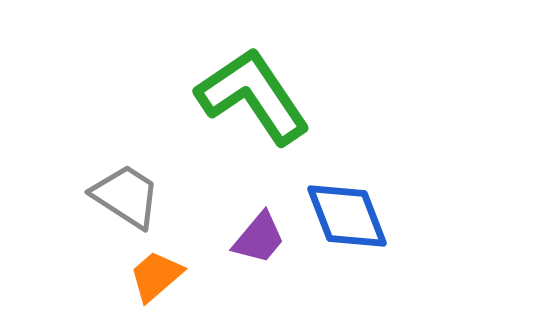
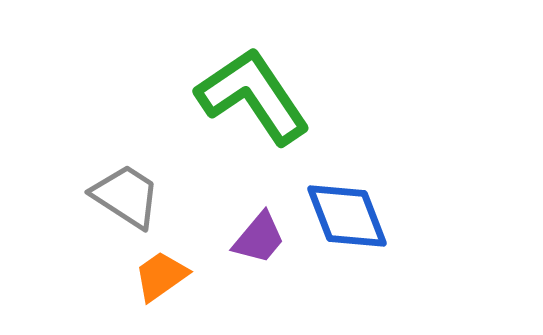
orange trapezoid: moved 5 px right; rotated 6 degrees clockwise
